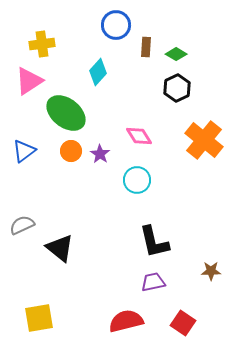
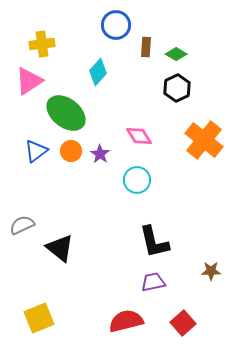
blue triangle: moved 12 px right
yellow square: rotated 12 degrees counterclockwise
red square: rotated 15 degrees clockwise
